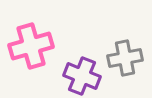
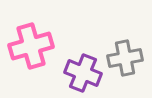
purple cross: moved 1 px right, 3 px up
